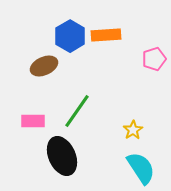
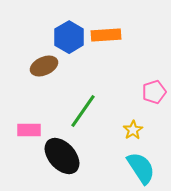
blue hexagon: moved 1 px left, 1 px down
pink pentagon: moved 33 px down
green line: moved 6 px right
pink rectangle: moved 4 px left, 9 px down
black ellipse: rotated 18 degrees counterclockwise
